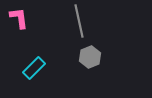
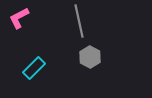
pink L-shape: rotated 110 degrees counterclockwise
gray hexagon: rotated 10 degrees counterclockwise
